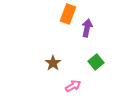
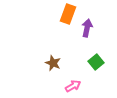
brown star: rotated 14 degrees counterclockwise
